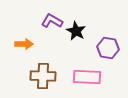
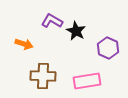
orange arrow: rotated 18 degrees clockwise
purple hexagon: rotated 15 degrees clockwise
pink rectangle: moved 4 px down; rotated 12 degrees counterclockwise
